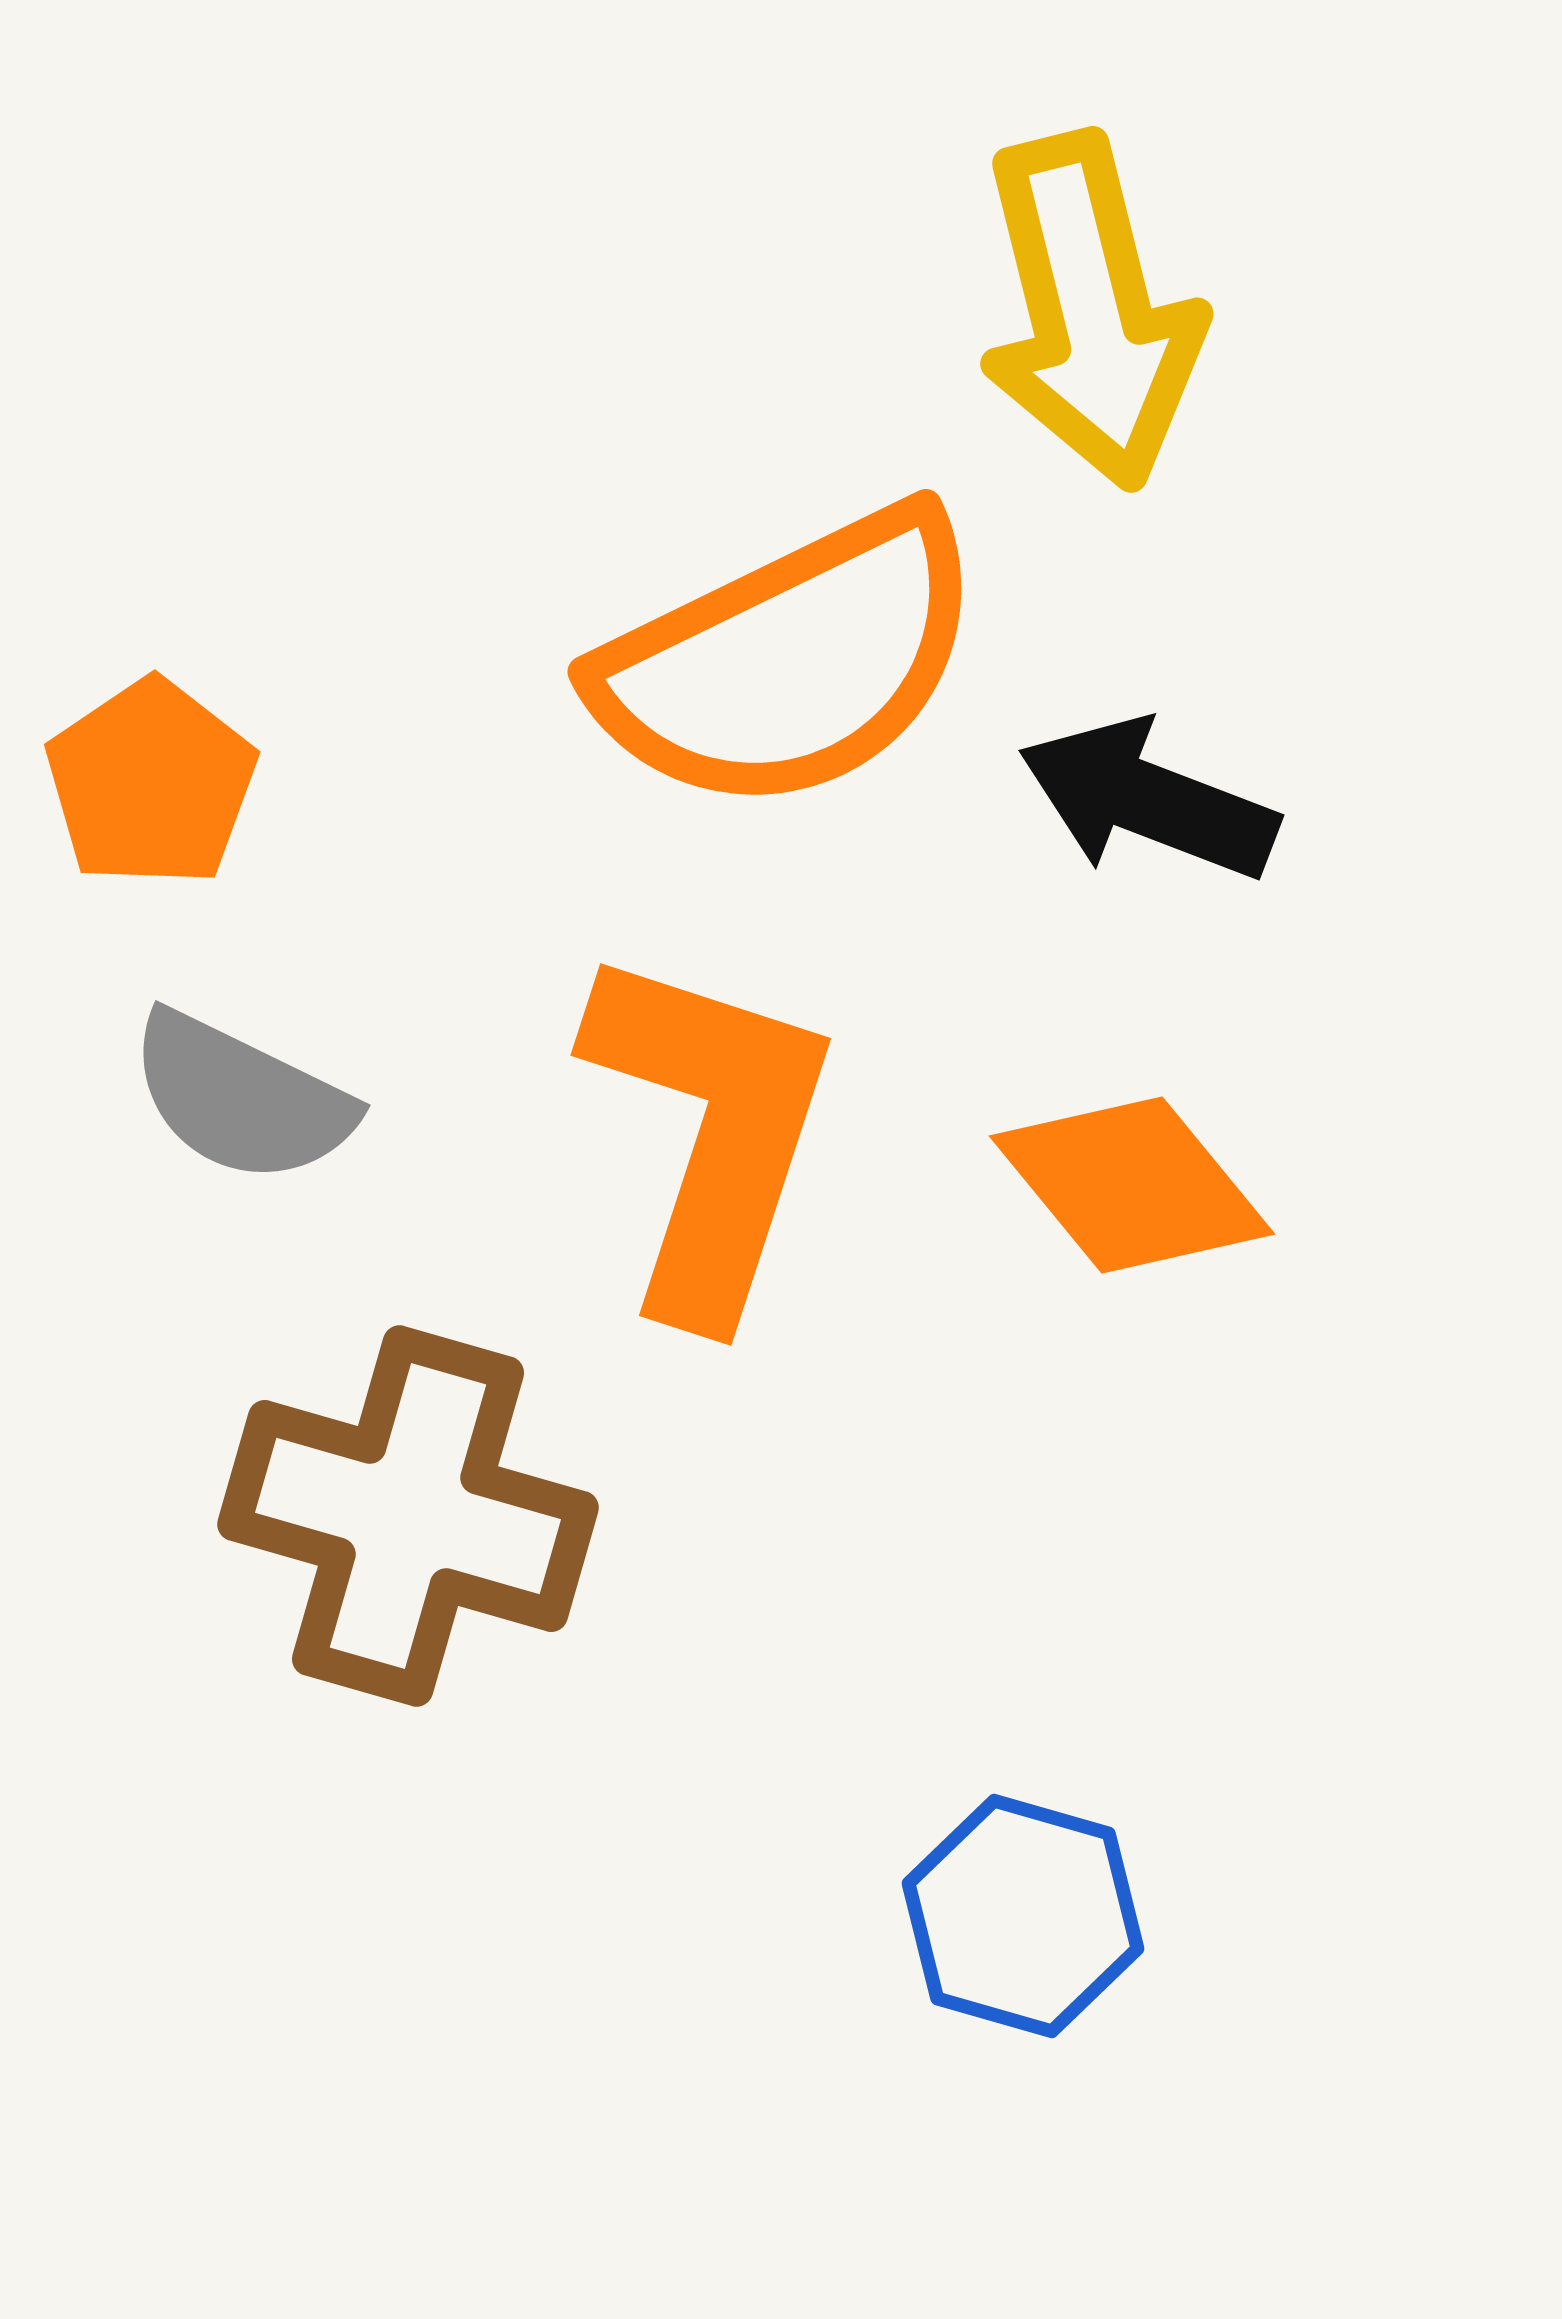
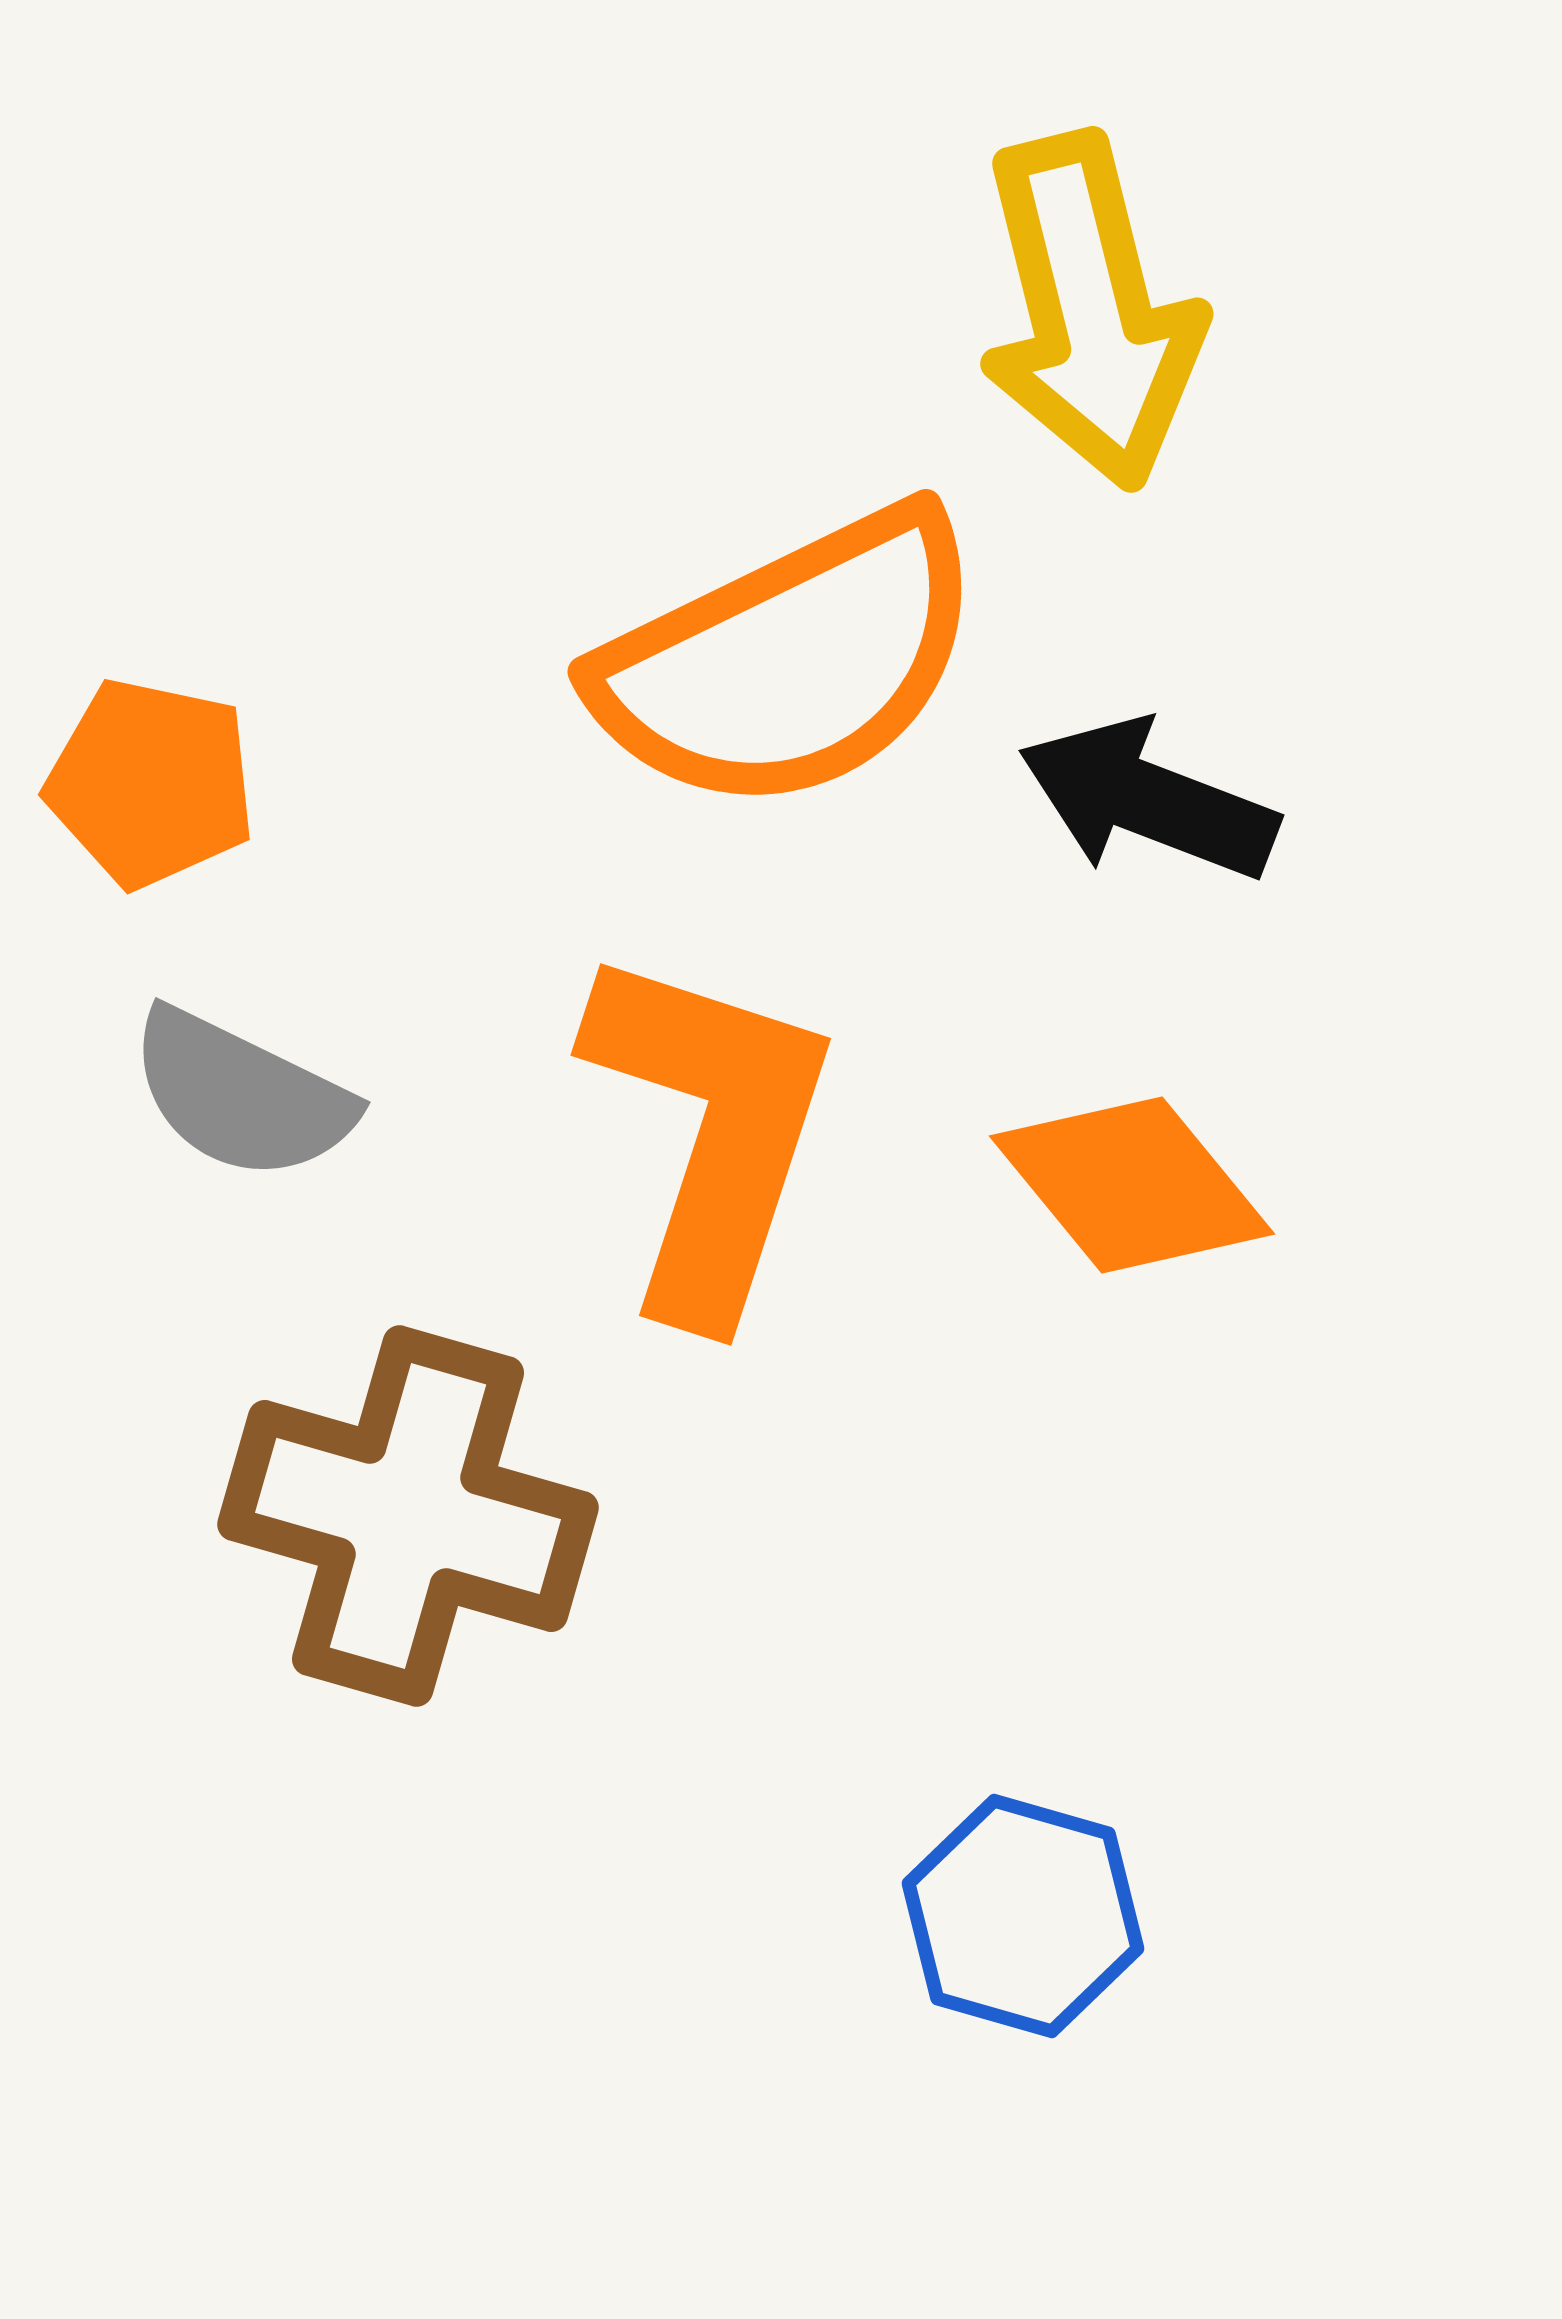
orange pentagon: rotated 26 degrees counterclockwise
gray semicircle: moved 3 px up
